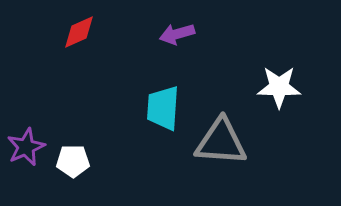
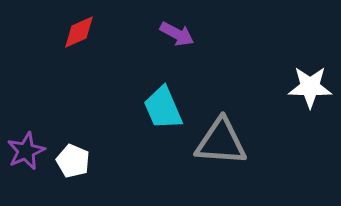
purple arrow: rotated 136 degrees counterclockwise
white star: moved 31 px right
cyan trapezoid: rotated 27 degrees counterclockwise
purple star: moved 4 px down
white pentagon: rotated 24 degrees clockwise
